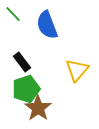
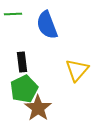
green line: rotated 48 degrees counterclockwise
black rectangle: rotated 30 degrees clockwise
green pentagon: moved 2 px left; rotated 8 degrees counterclockwise
